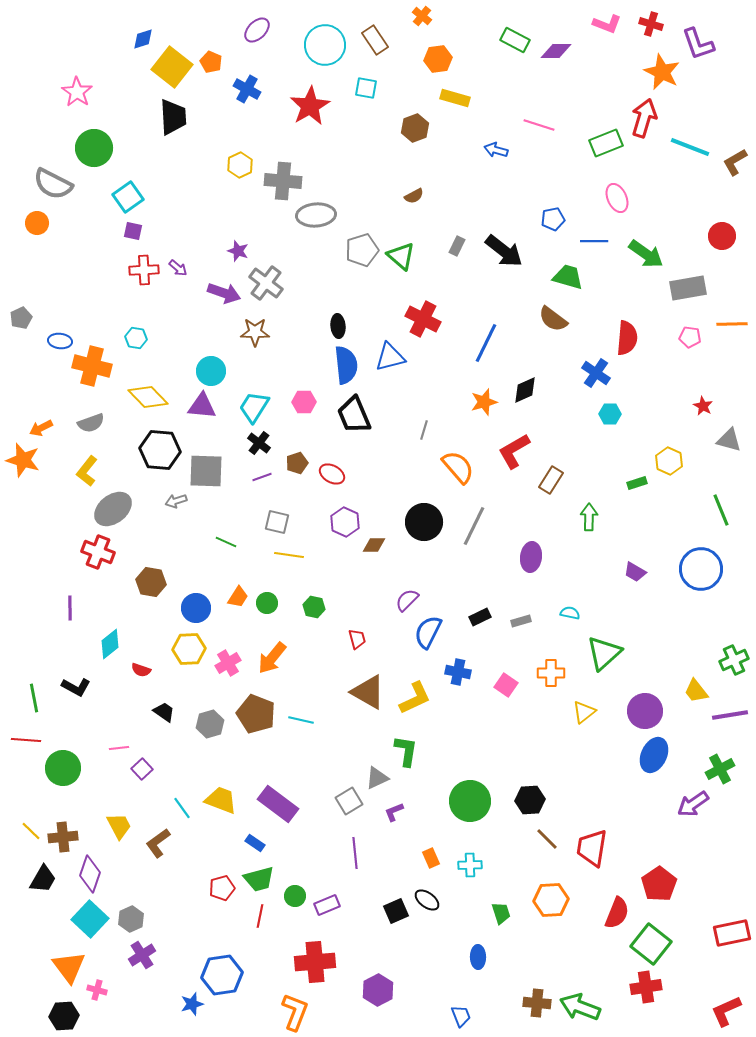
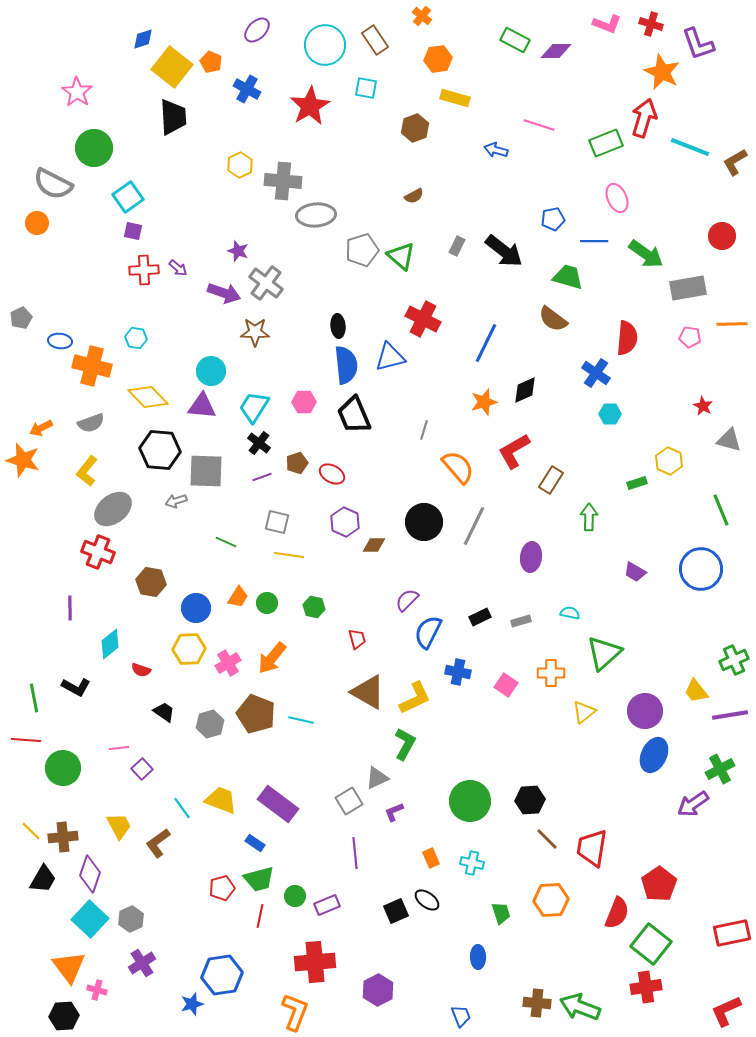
green L-shape at (406, 751): moved 1 px left, 7 px up; rotated 20 degrees clockwise
cyan cross at (470, 865): moved 2 px right, 2 px up; rotated 15 degrees clockwise
purple cross at (142, 955): moved 8 px down
